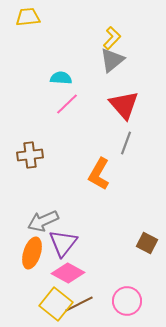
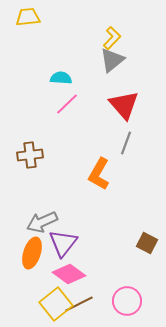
gray arrow: moved 1 px left, 1 px down
pink diamond: moved 1 px right, 1 px down; rotated 8 degrees clockwise
yellow square: rotated 12 degrees clockwise
